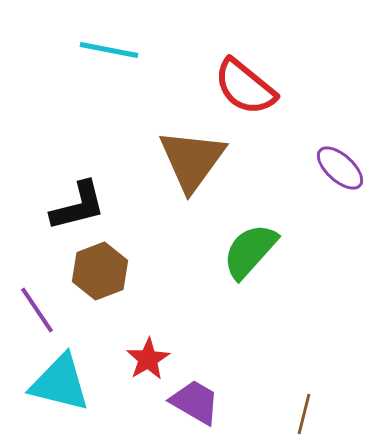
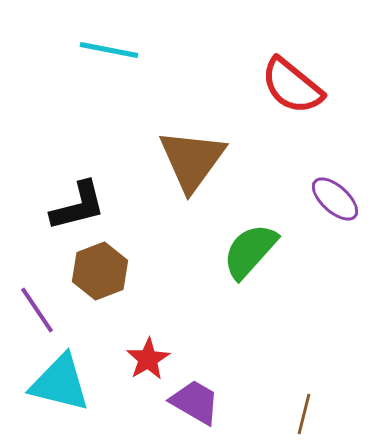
red semicircle: moved 47 px right, 1 px up
purple ellipse: moved 5 px left, 31 px down
